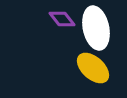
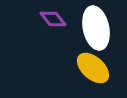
purple diamond: moved 9 px left
